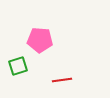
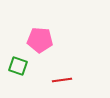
green square: rotated 36 degrees clockwise
